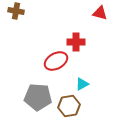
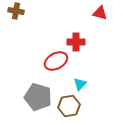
cyan triangle: moved 2 px left; rotated 16 degrees counterclockwise
gray pentagon: rotated 12 degrees clockwise
